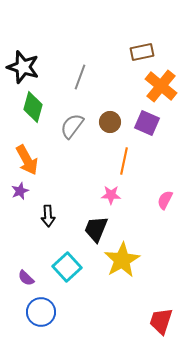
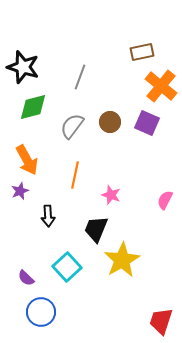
green diamond: rotated 60 degrees clockwise
orange line: moved 49 px left, 14 px down
pink star: rotated 18 degrees clockwise
